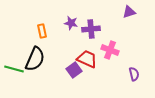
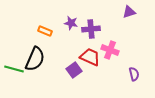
orange rectangle: moved 3 px right; rotated 56 degrees counterclockwise
red trapezoid: moved 3 px right, 2 px up
